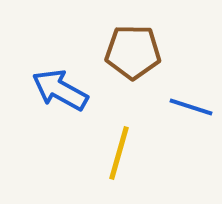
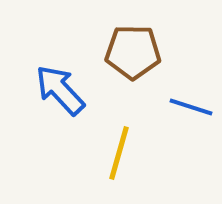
blue arrow: rotated 18 degrees clockwise
